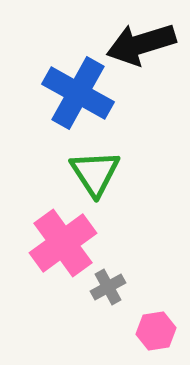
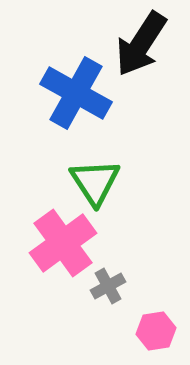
black arrow: rotated 40 degrees counterclockwise
blue cross: moved 2 px left
green triangle: moved 9 px down
gray cross: moved 1 px up
